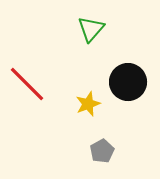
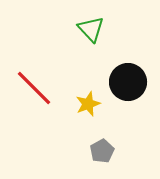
green triangle: rotated 24 degrees counterclockwise
red line: moved 7 px right, 4 px down
